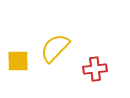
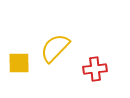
yellow square: moved 1 px right, 2 px down
